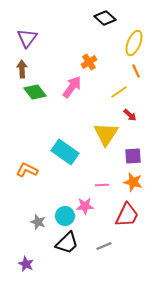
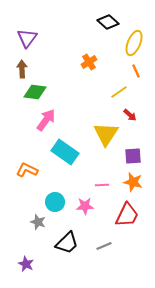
black diamond: moved 3 px right, 4 px down
pink arrow: moved 26 px left, 33 px down
green diamond: rotated 45 degrees counterclockwise
cyan circle: moved 10 px left, 14 px up
